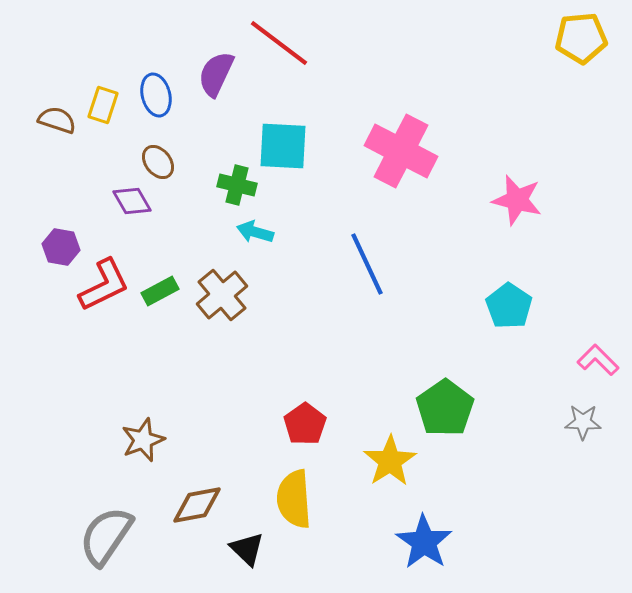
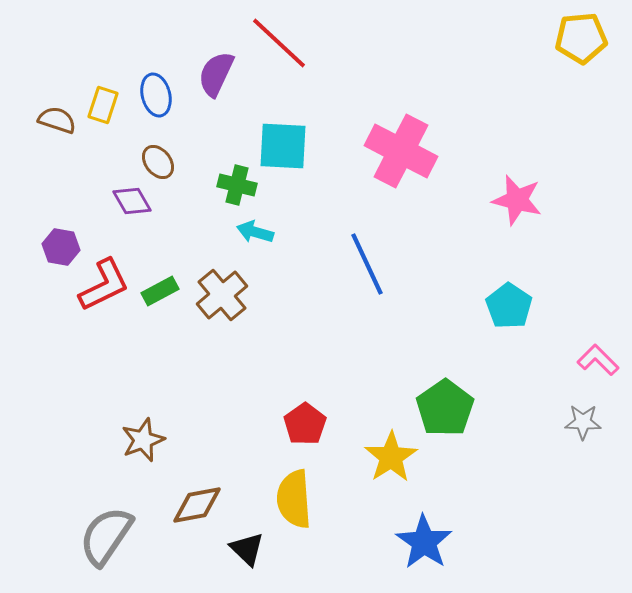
red line: rotated 6 degrees clockwise
yellow star: moved 1 px right, 4 px up
